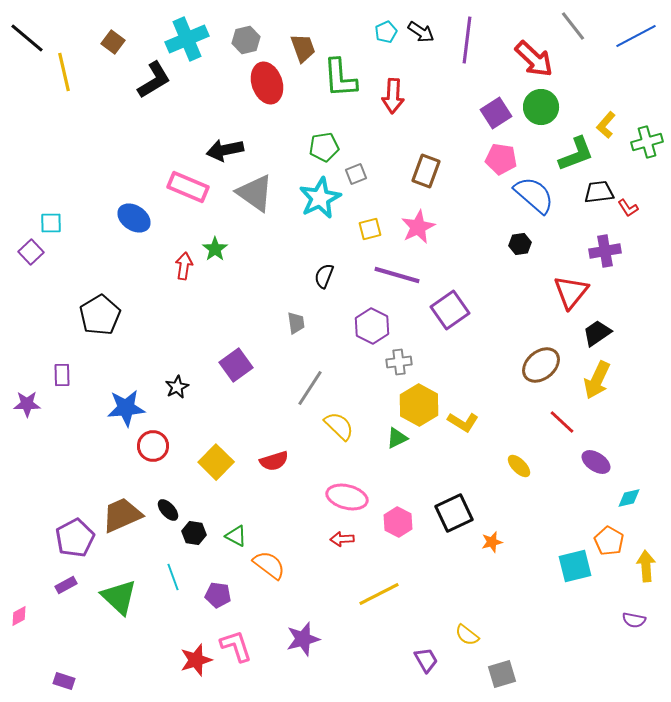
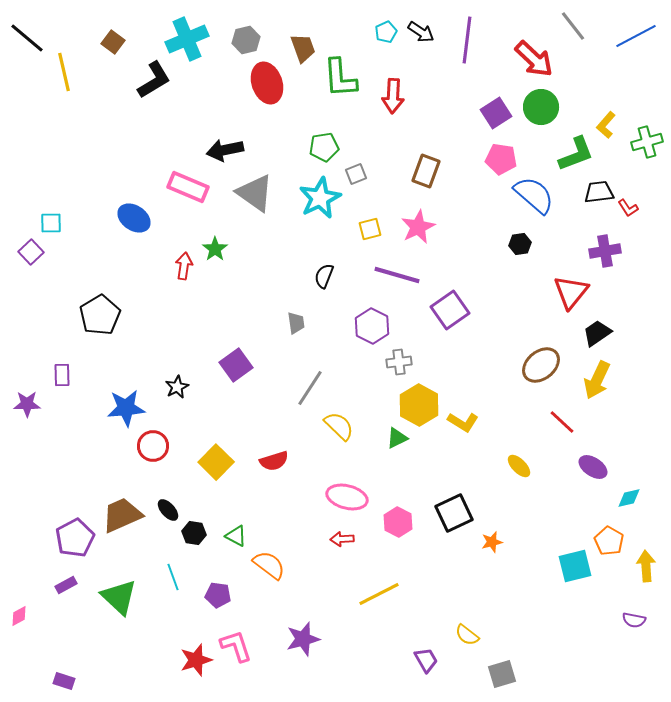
purple ellipse at (596, 462): moved 3 px left, 5 px down
